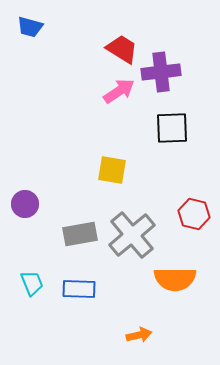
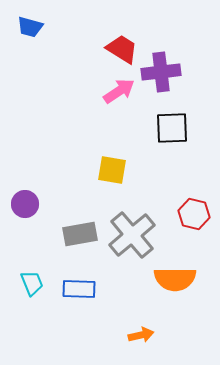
orange arrow: moved 2 px right
